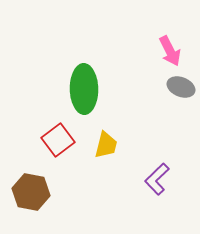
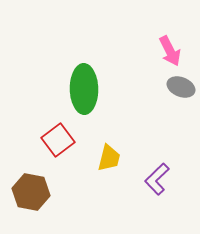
yellow trapezoid: moved 3 px right, 13 px down
